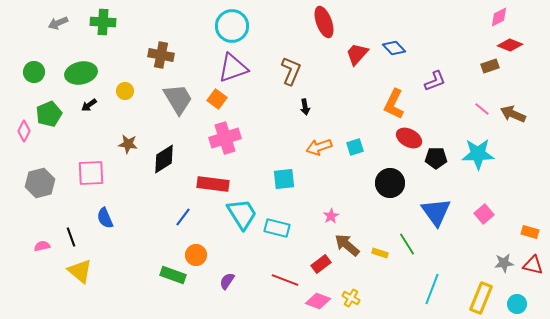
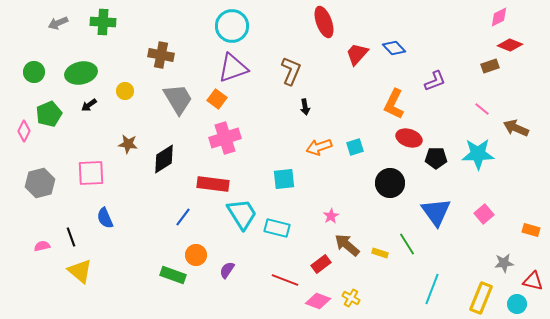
brown arrow at (513, 114): moved 3 px right, 14 px down
red ellipse at (409, 138): rotated 10 degrees counterclockwise
orange rectangle at (530, 232): moved 1 px right, 2 px up
red triangle at (533, 265): moved 16 px down
purple semicircle at (227, 281): moved 11 px up
